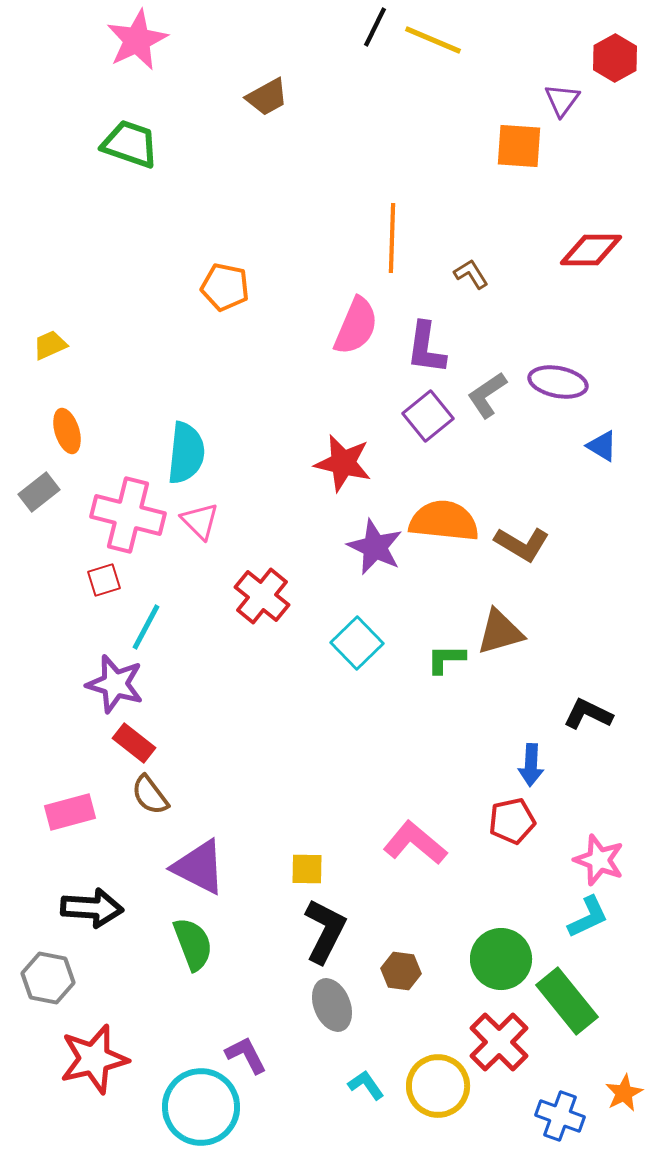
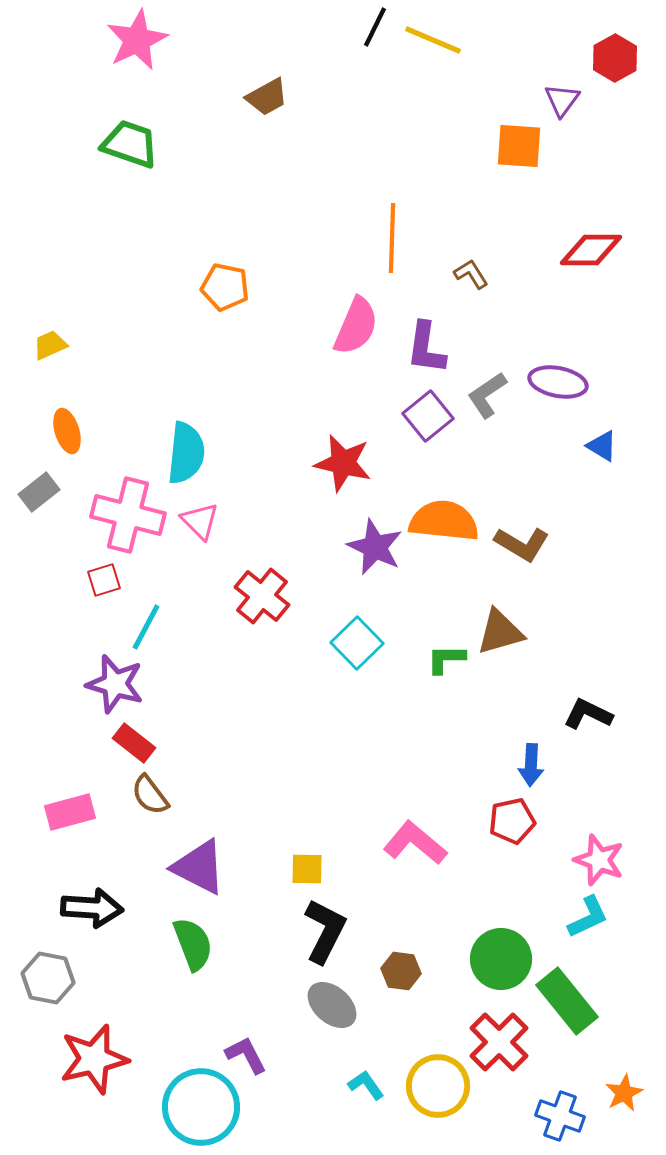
gray ellipse at (332, 1005): rotated 27 degrees counterclockwise
